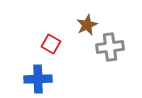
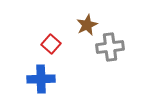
red square: rotated 12 degrees clockwise
blue cross: moved 3 px right
